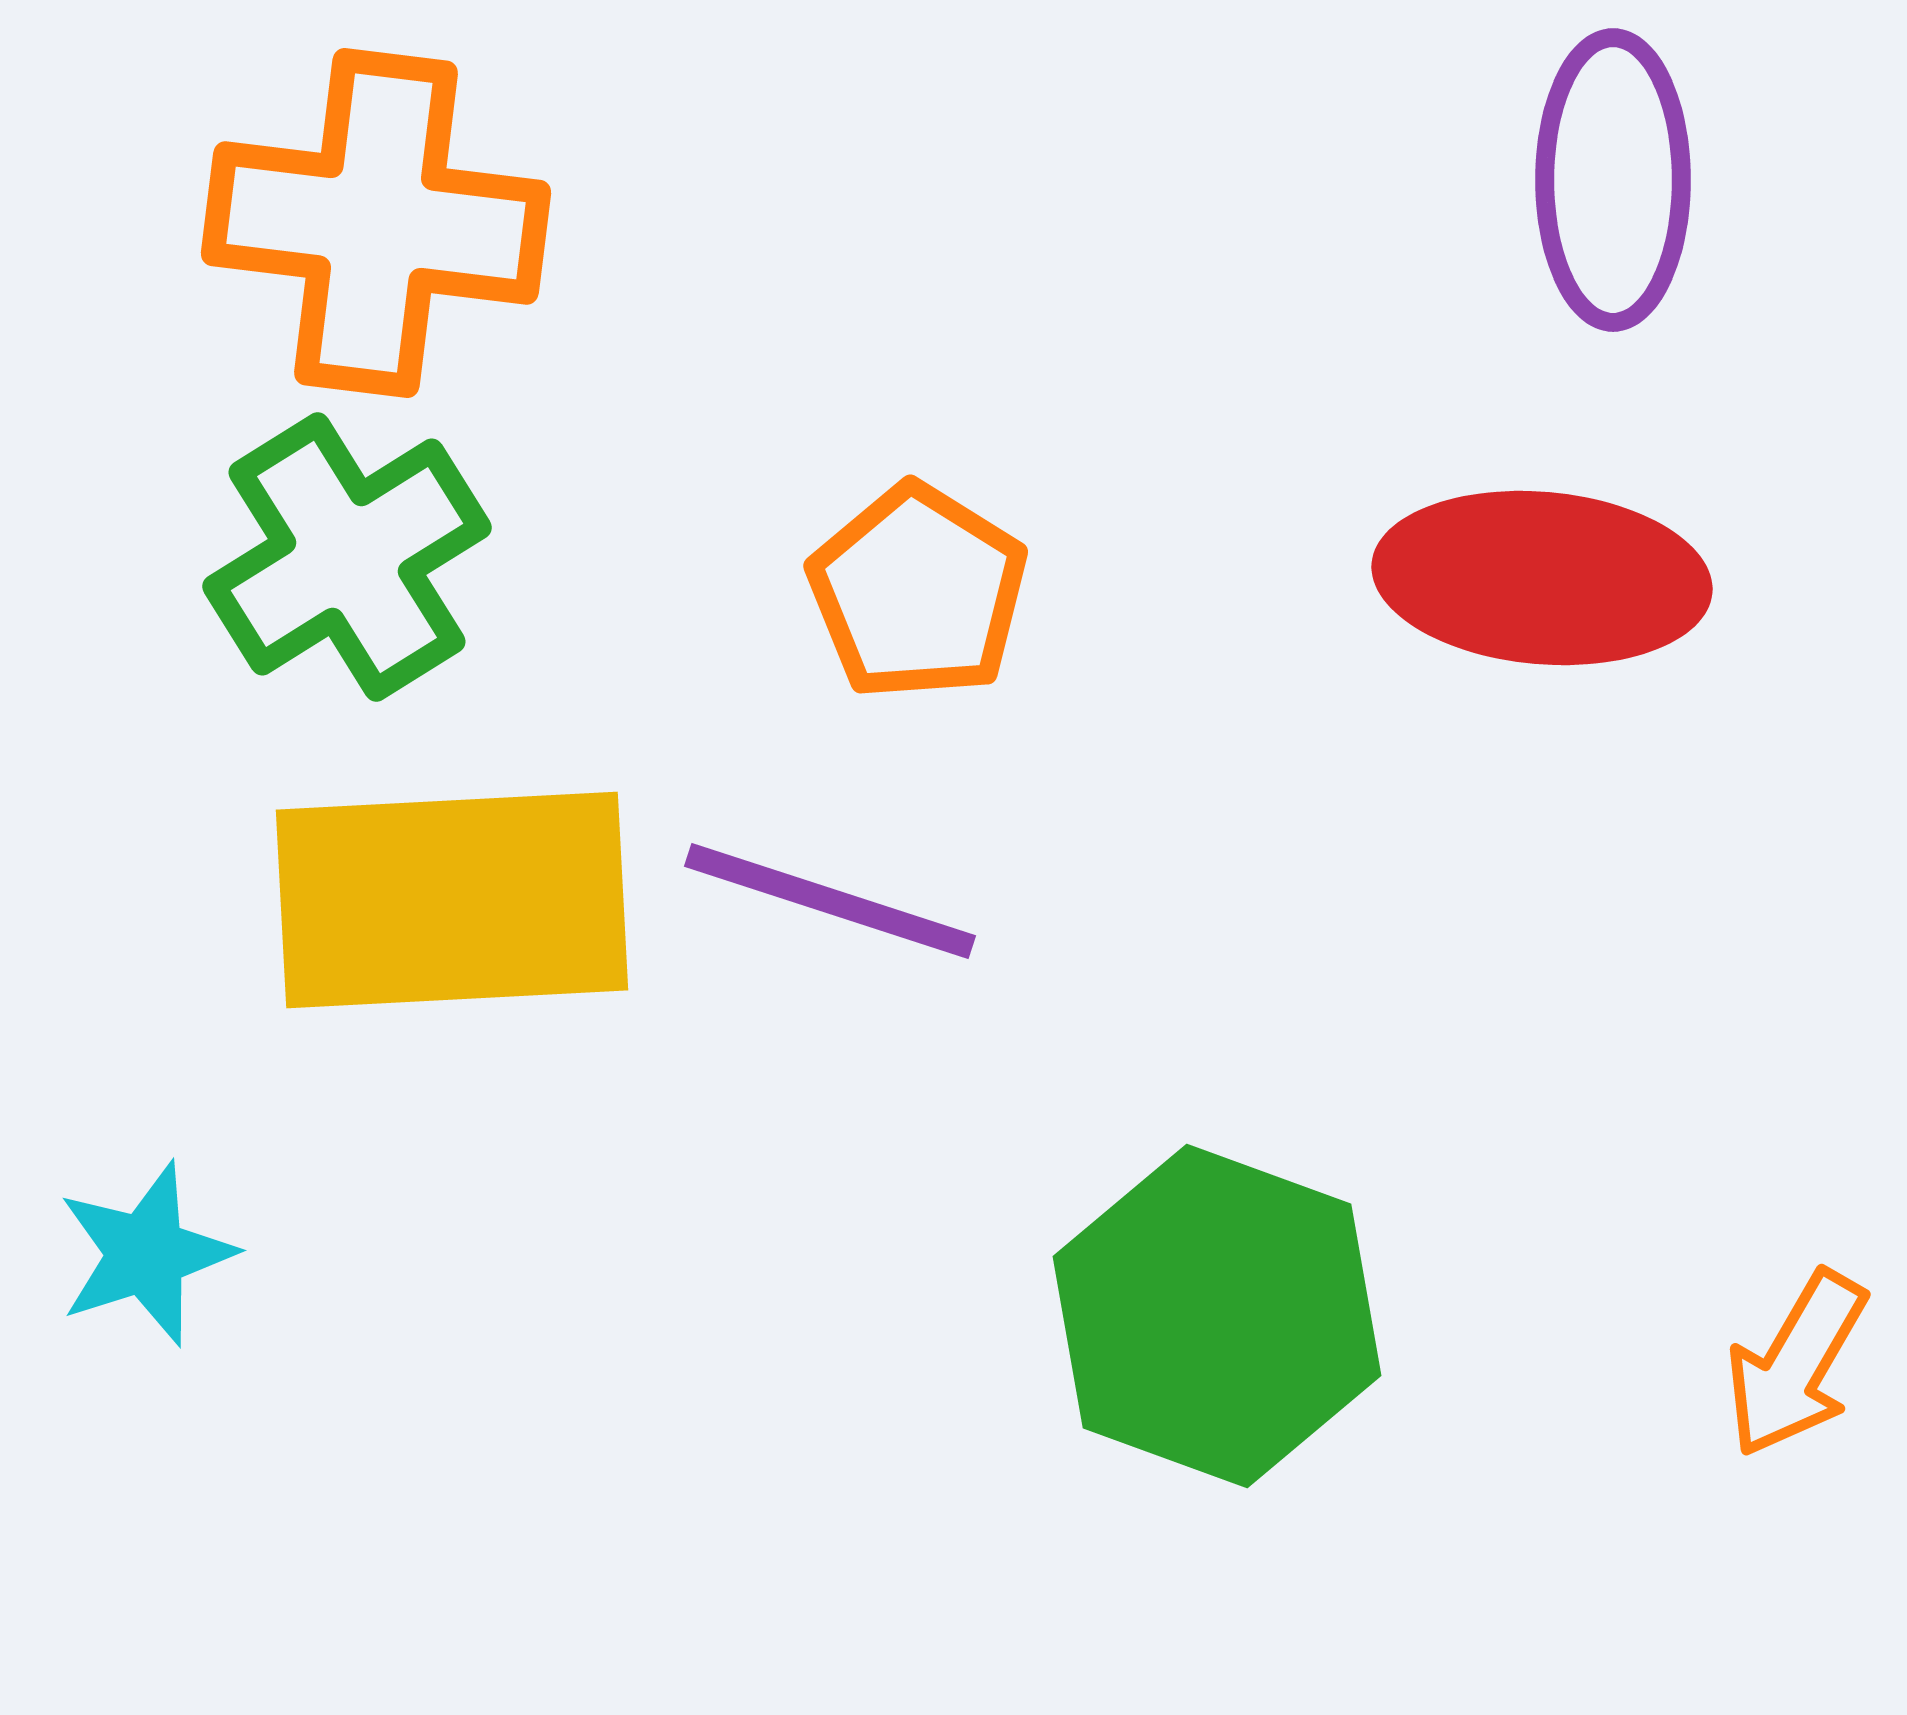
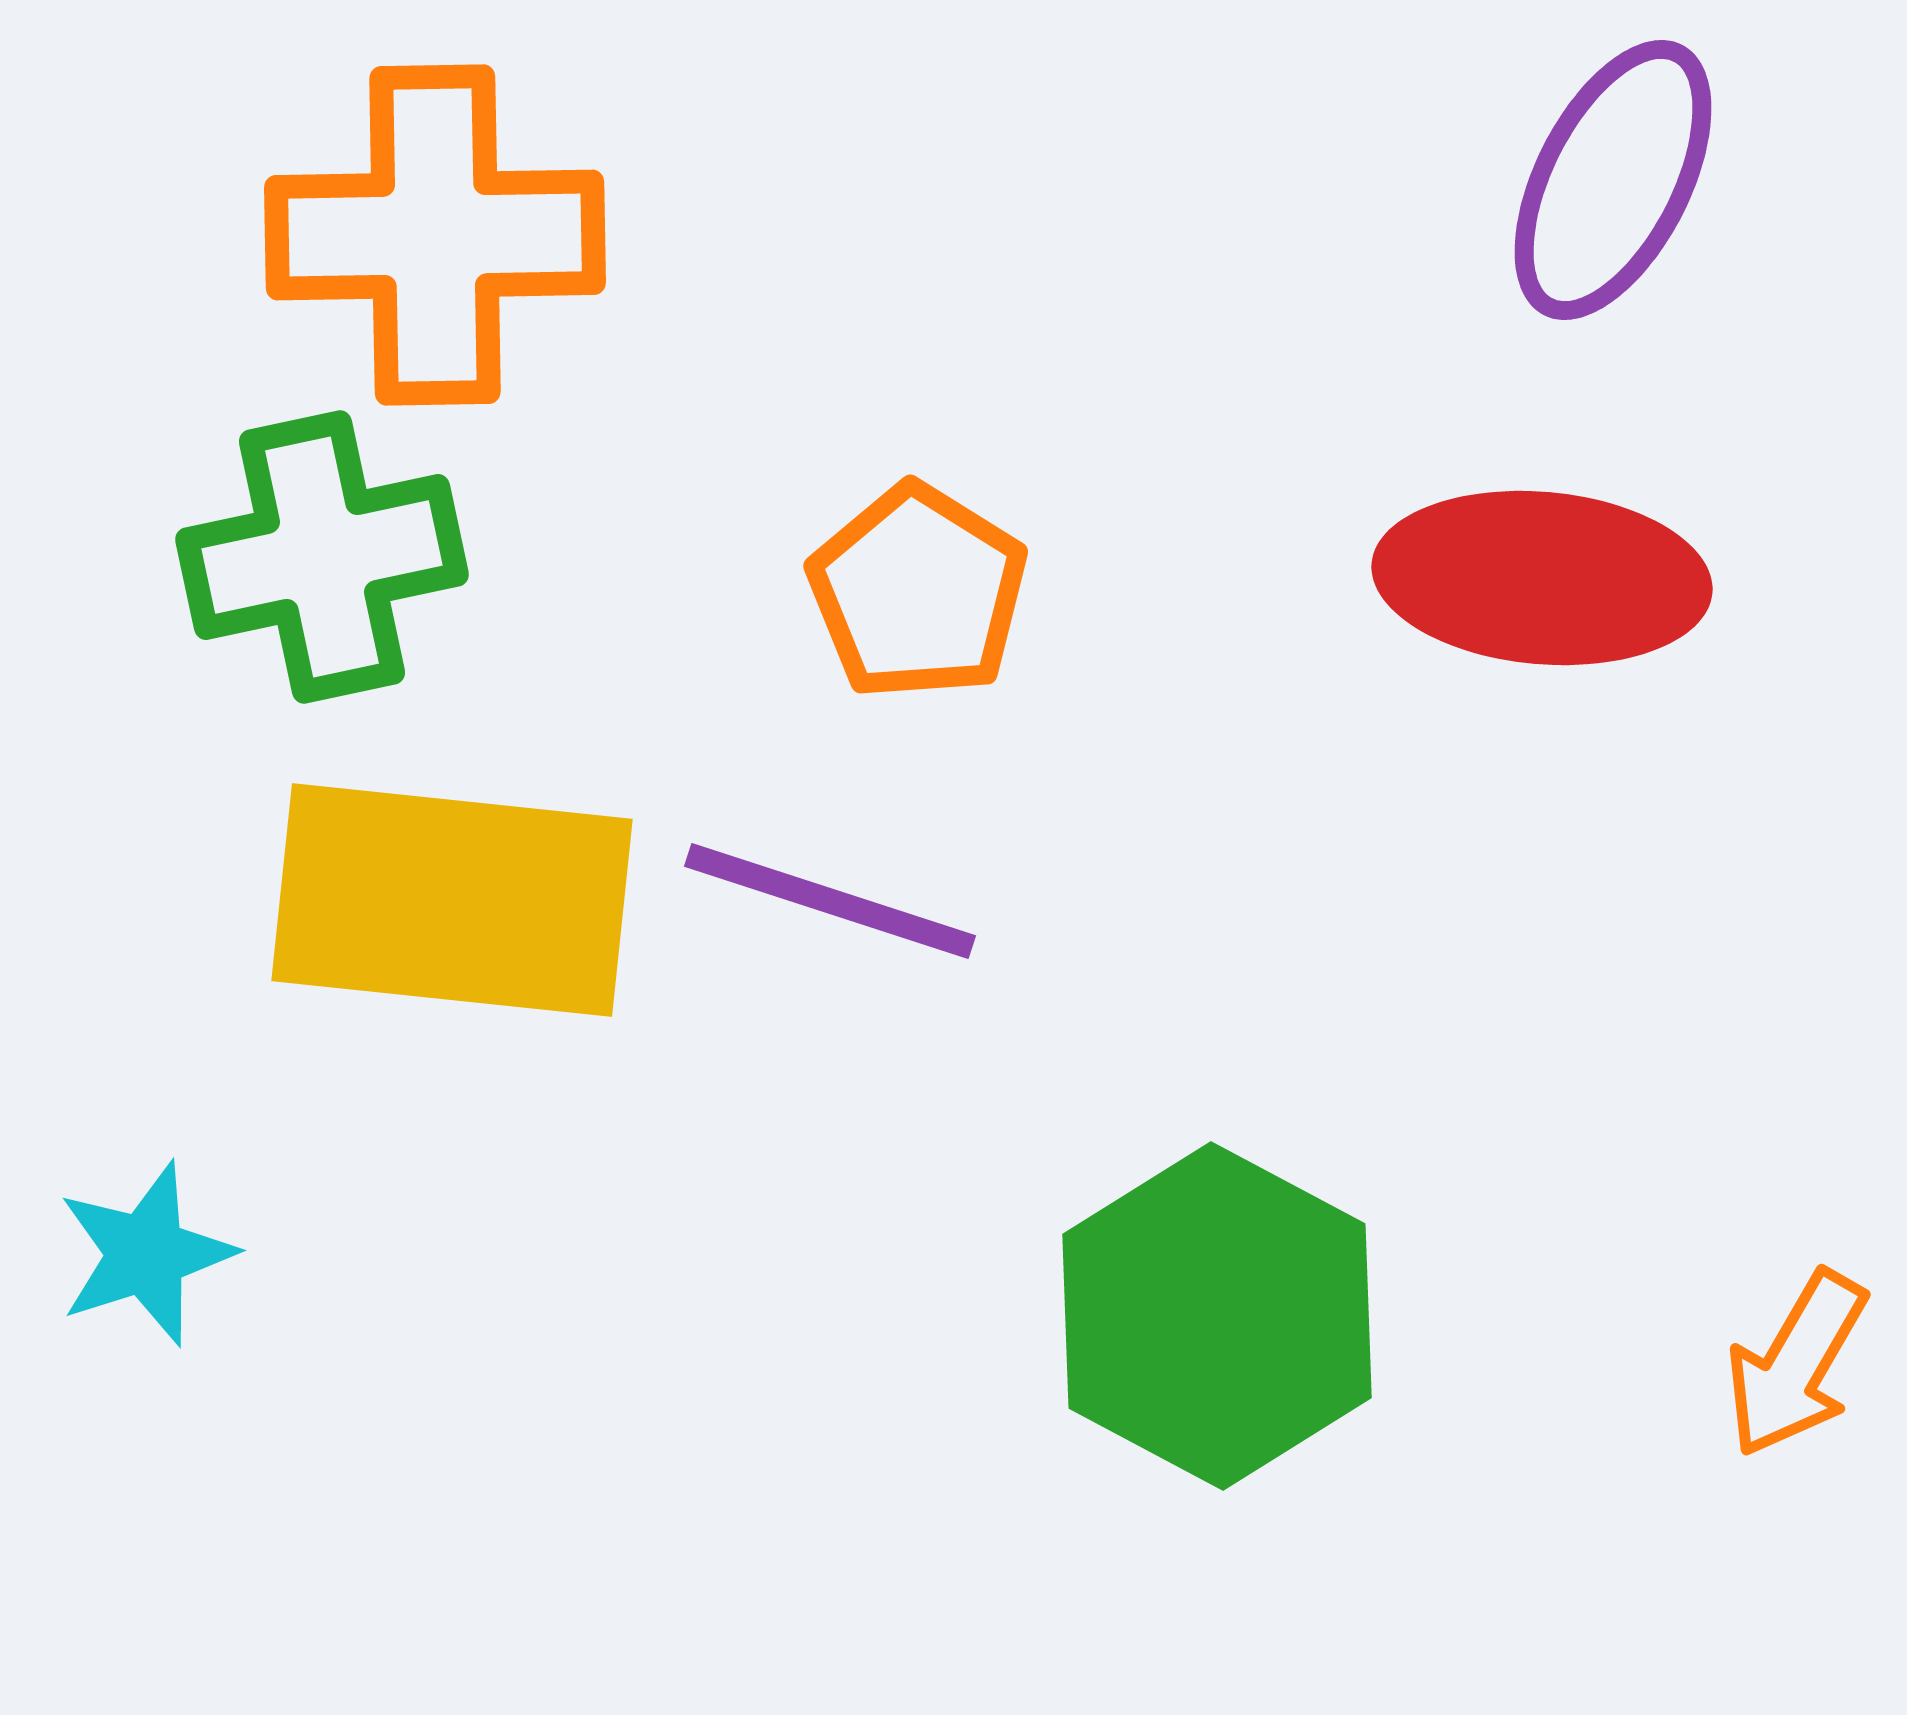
purple ellipse: rotated 27 degrees clockwise
orange cross: moved 59 px right, 12 px down; rotated 8 degrees counterclockwise
green cross: moved 25 px left; rotated 20 degrees clockwise
yellow rectangle: rotated 9 degrees clockwise
green hexagon: rotated 8 degrees clockwise
